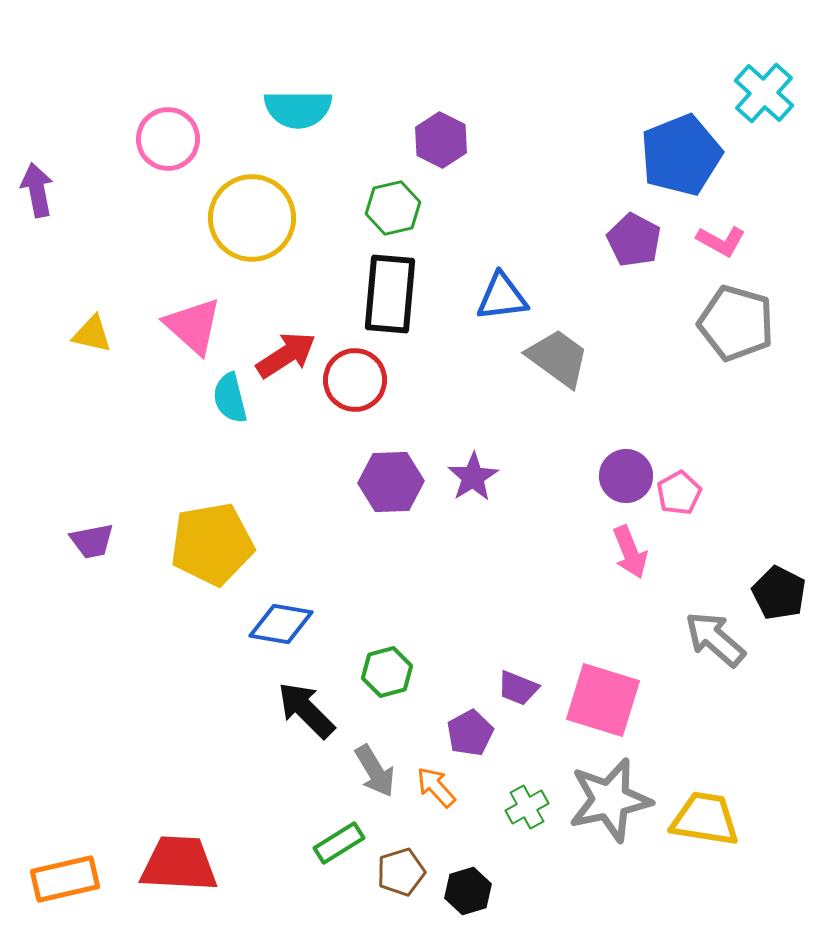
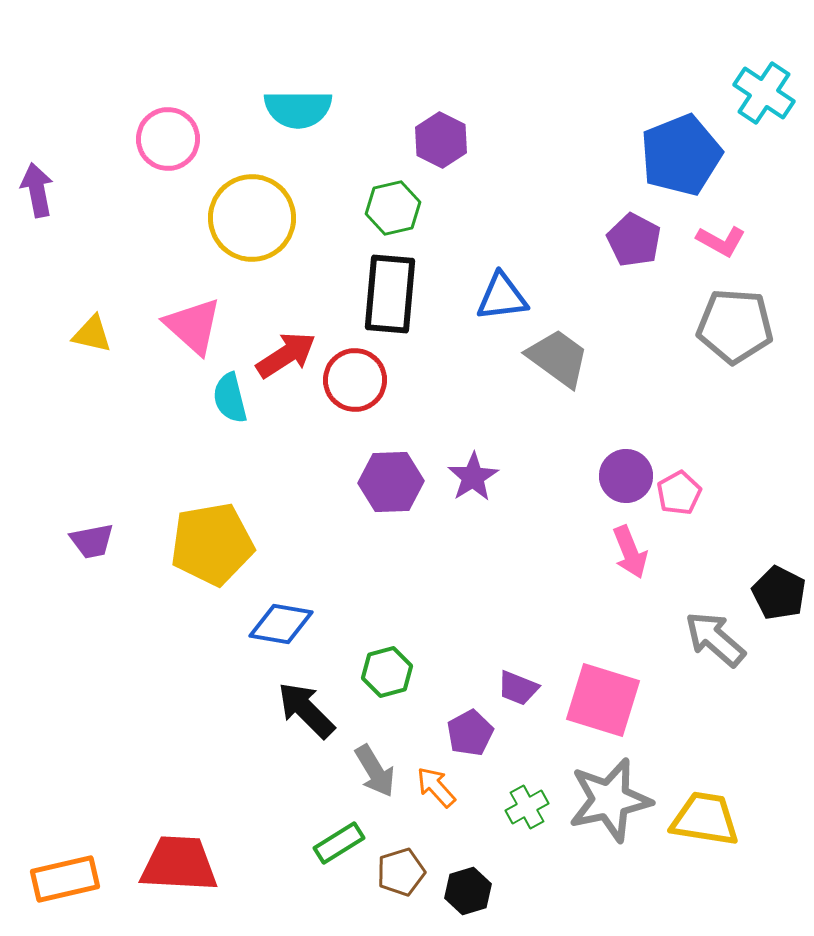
cyan cross at (764, 93): rotated 8 degrees counterclockwise
gray pentagon at (736, 323): moved 1 px left, 3 px down; rotated 12 degrees counterclockwise
